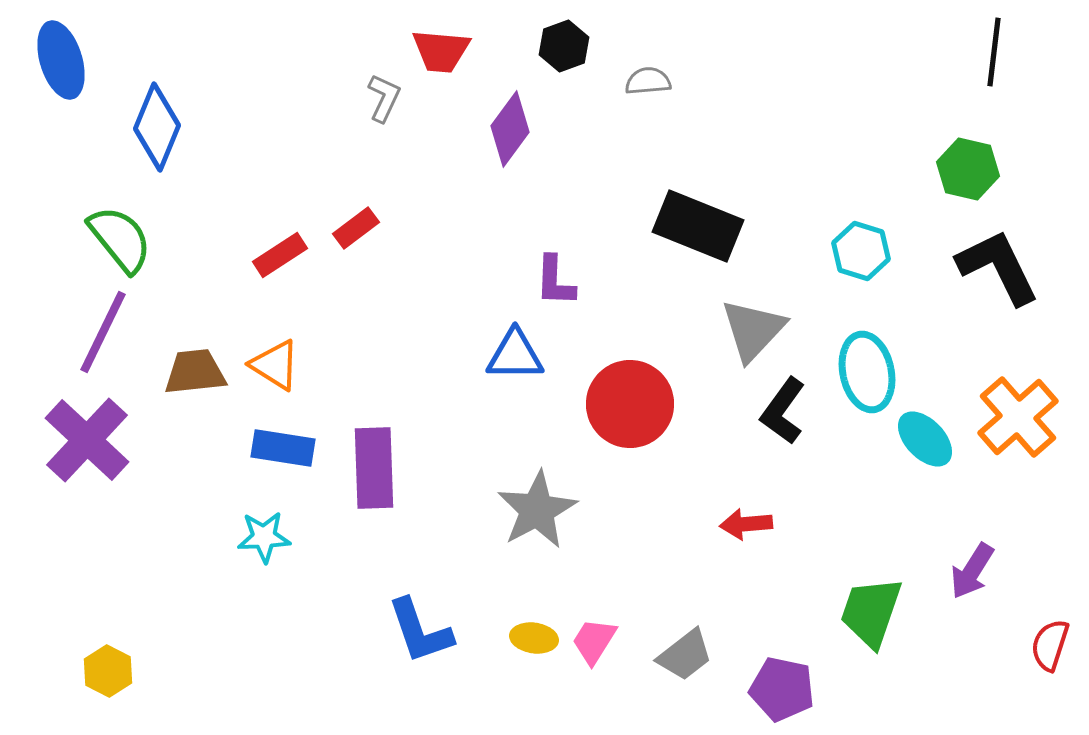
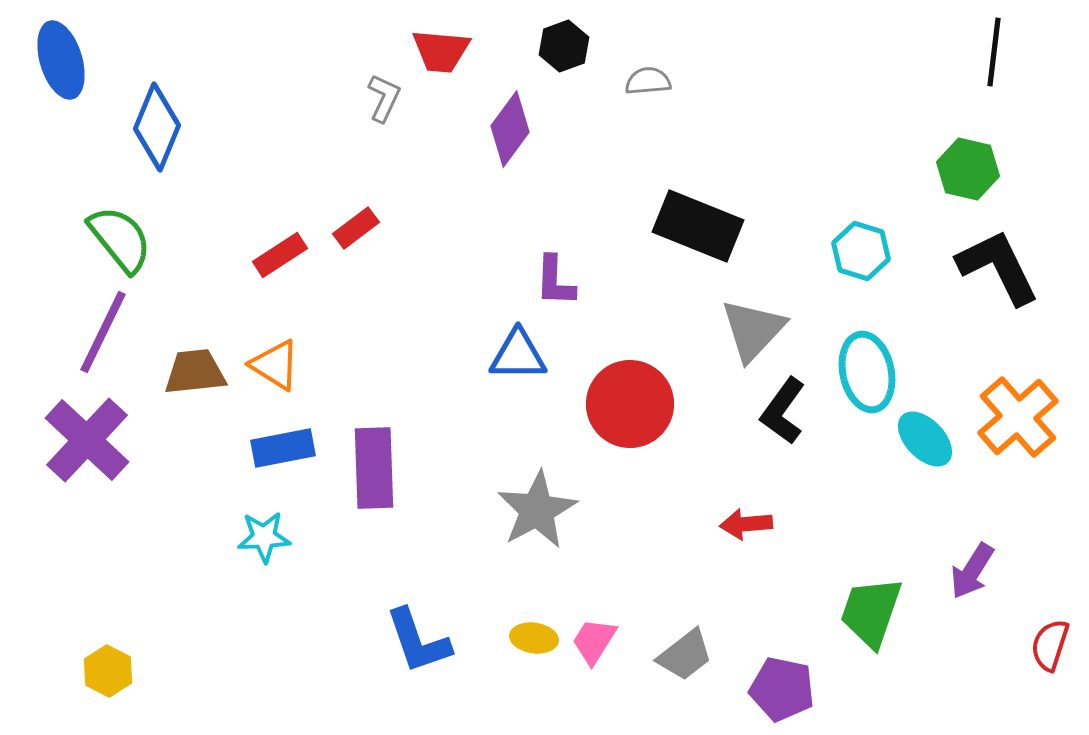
blue triangle at (515, 355): moved 3 px right
blue rectangle at (283, 448): rotated 20 degrees counterclockwise
blue L-shape at (420, 631): moved 2 px left, 10 px down
